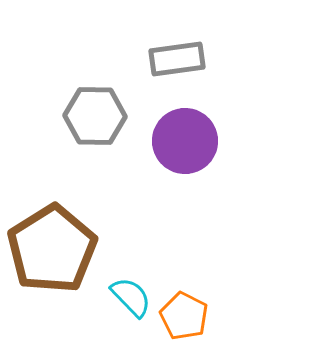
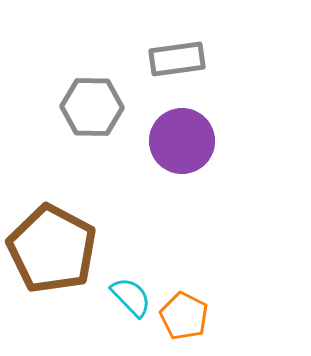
gray hexagon: moved 3 px left, 9 px up
purple circle: moved 3 px left
brown pentagon: rotated 12 degrees counterclockwise
